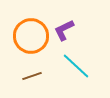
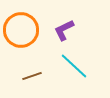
orange circle: moved 10 px left, 6 px up
cyan line: moved 2 px left
